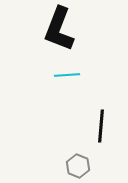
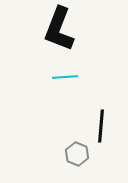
cyan line: moved 2 px left, 2 px down
gray hexagon: moved 1 px left, 12 px up
